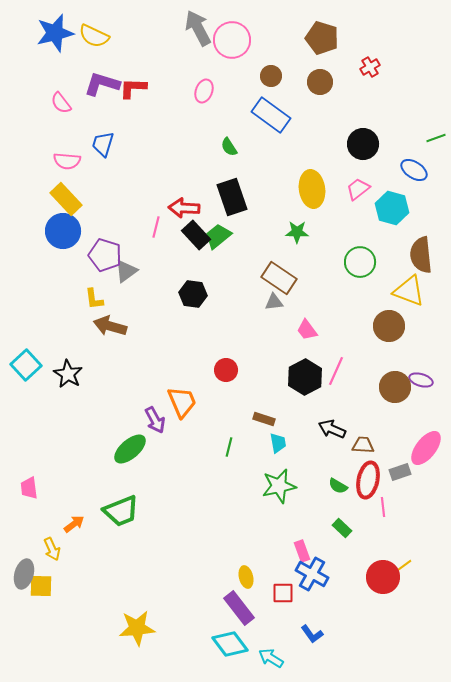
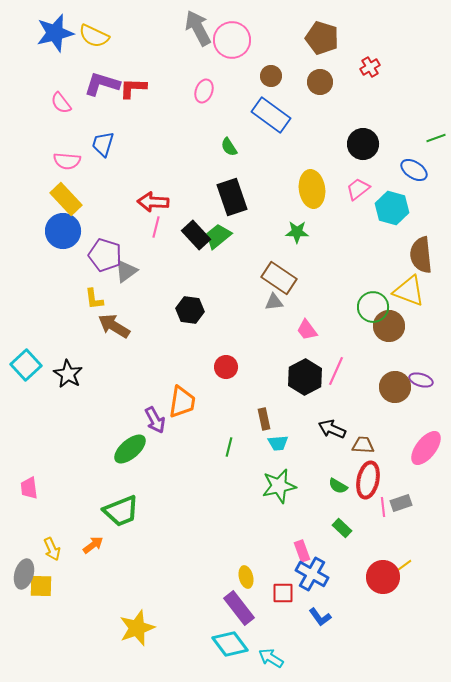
red arrow at (184, 208): moved 31 px left, 6 px up
green circle at (360, 262): moved 13 px right, 45 px down
black hexagon at (193, 294): moved 3 px left, 16 px down
brown arrow at (110, 326): moved 4 px right; rotated 16 degrees clockwise
red circle at (226, 370): moved 3 px up
orange trapezoid at (182, 402): rotated 32 degrees clockwise
brown rectangle at (264, 419): rotated 60 degrees clockwise
cyan trapezoid at (278, 443): rotated 95 degrees clockwise
gray rectangle at (400, 472): moved 1 px right, 31 px down
orange arrow at (74, 524): moved 19 px right, 21 px down
yellow star at (137, 628): rotated 15 degrees counterclockwise
blue L-shape at (312, 634): moved 8 px right, 17 px up
